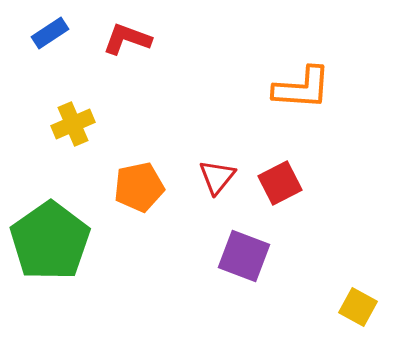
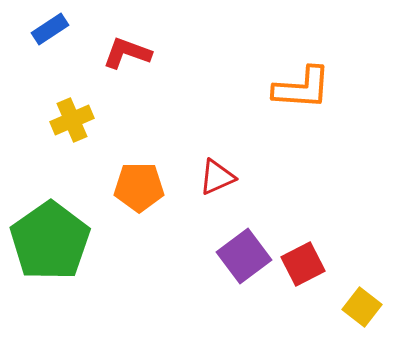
blue rectangle: moved 4 px up
red L-shape: moved 14 px down
yellow cross: moved 1 px left, 4 px up
red triangle: rotated 27 degrees clockwise
red square: moved 23 px right, 81 px down
orange pentagon: rotated 12 degrees clockwise
purple square: rotated 32 degrees clockwise
yellow square: moved 4 px right; rotated 9 degrees clockwise
